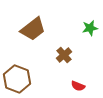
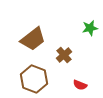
brown trapezoid: moved 10 px down
brown hexagon: moved 17 px right
red semicircle: moved 2 px right, 1 px up
